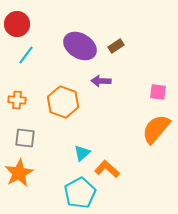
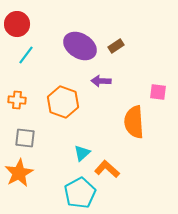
orange semicircle: moved 22 px left, 7 px up; rotated 44 degrees counterclockwise
